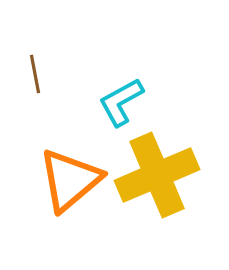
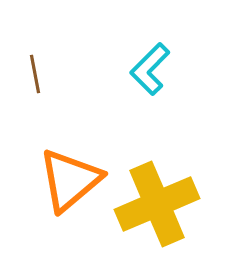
cyan L-shape: moved 29 px right, 33 px up; rotated 16 degrees counterclockwise
yellow cross: moved 29 px down
